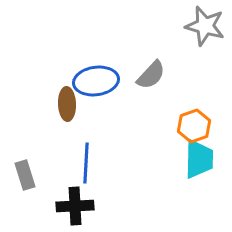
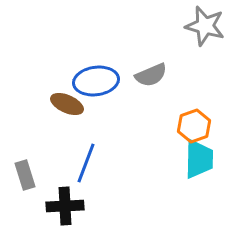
gray semicircle: rotated 24 degrees clockwise
brown ellipse: rotated 64 degrees counterclockwise
blue line: rotated 18 degrees clockwise
black cross: moved 10 px left
